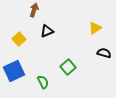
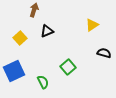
yellow triangle: moved 3 px left, 3 px up
yellow square: moved 1 px right, 1 px up
